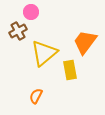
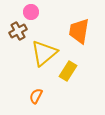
orange trapezoid: moved 6 px left, 11 px up; rotated 28 degrees counterclockwise
yellow rectangle: moved 2 px left, 1 px down; rotated 42 degrees clockwise
